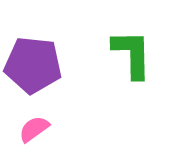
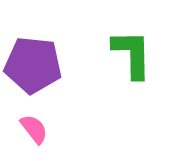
pink semicircle: rotated 88 degrees clockwise
